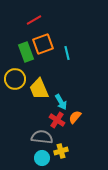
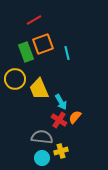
red cross: moved 2 px right
